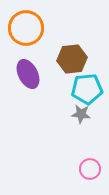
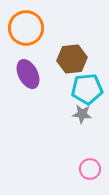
gray star: moved 1 px right
